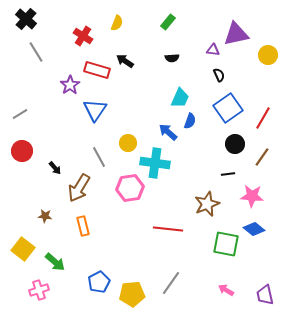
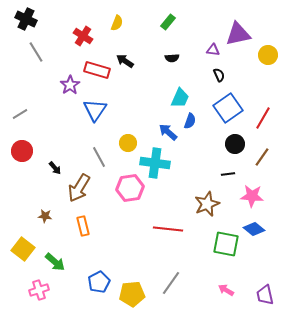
black cross at (26, 19): rotated 15 degrees counterclockwise
purple triangle at (236, 34): moved 2 px right
